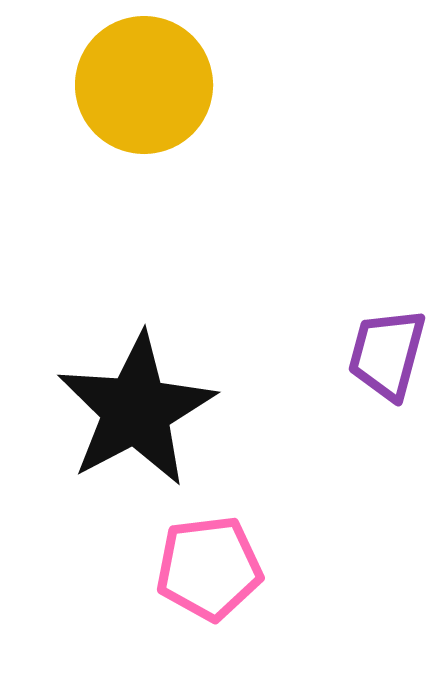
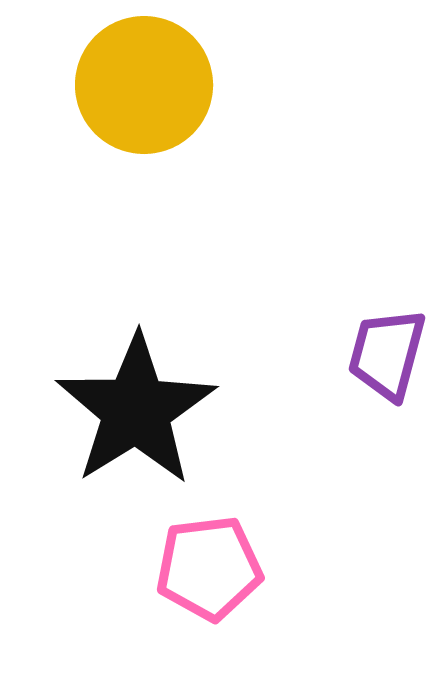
black star: rotated 4 degrees counterclockwise
